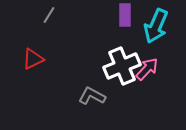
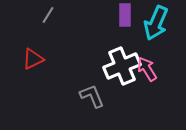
gray line: moved 1 px left
cyan arrow: moved 3 px up
pink arrow: rotated 75 degrees counterclockwise
gray L-shape: rotated 40 degrees clockwise
